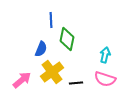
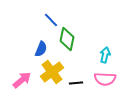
blue line: rotated 42 degrees counterclockwise
pink semicircle: rotated 15 degrees counterclockwise
